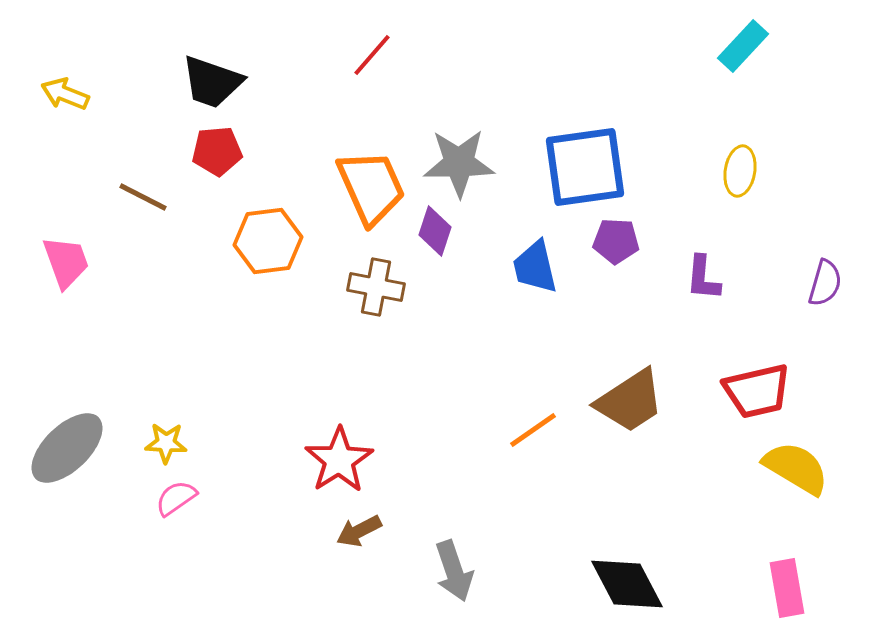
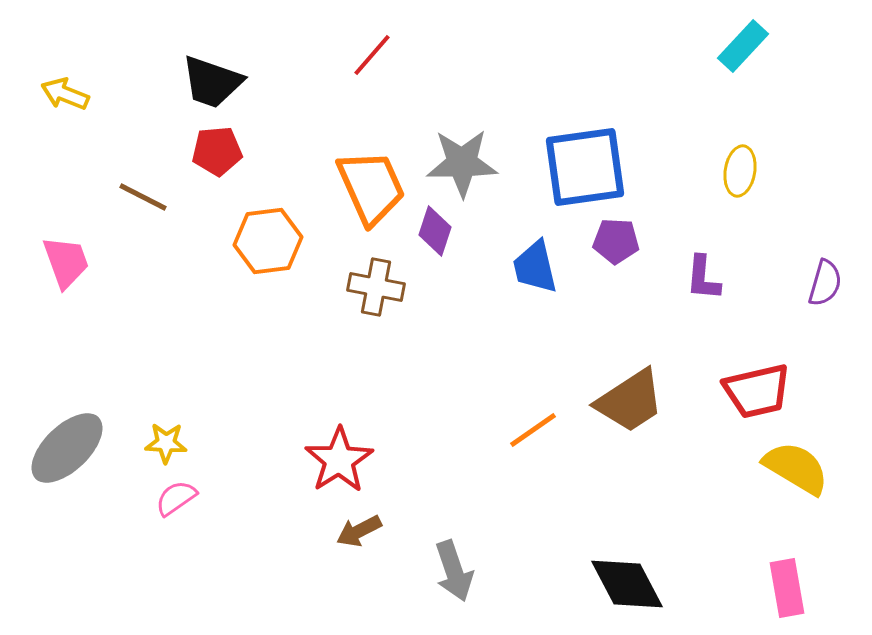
gray star: moved 3 px right
